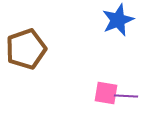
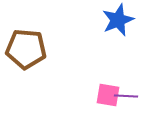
brown pentagon: rotated 24 degrees clockwise
pink square: moved 2 px right, 2 px down
